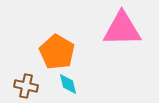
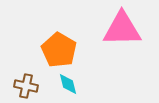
orange pentagon: moved 2 px right, 2 px up
